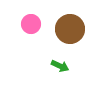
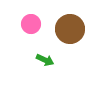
green arrow: moved 15 px left, 6 px up
